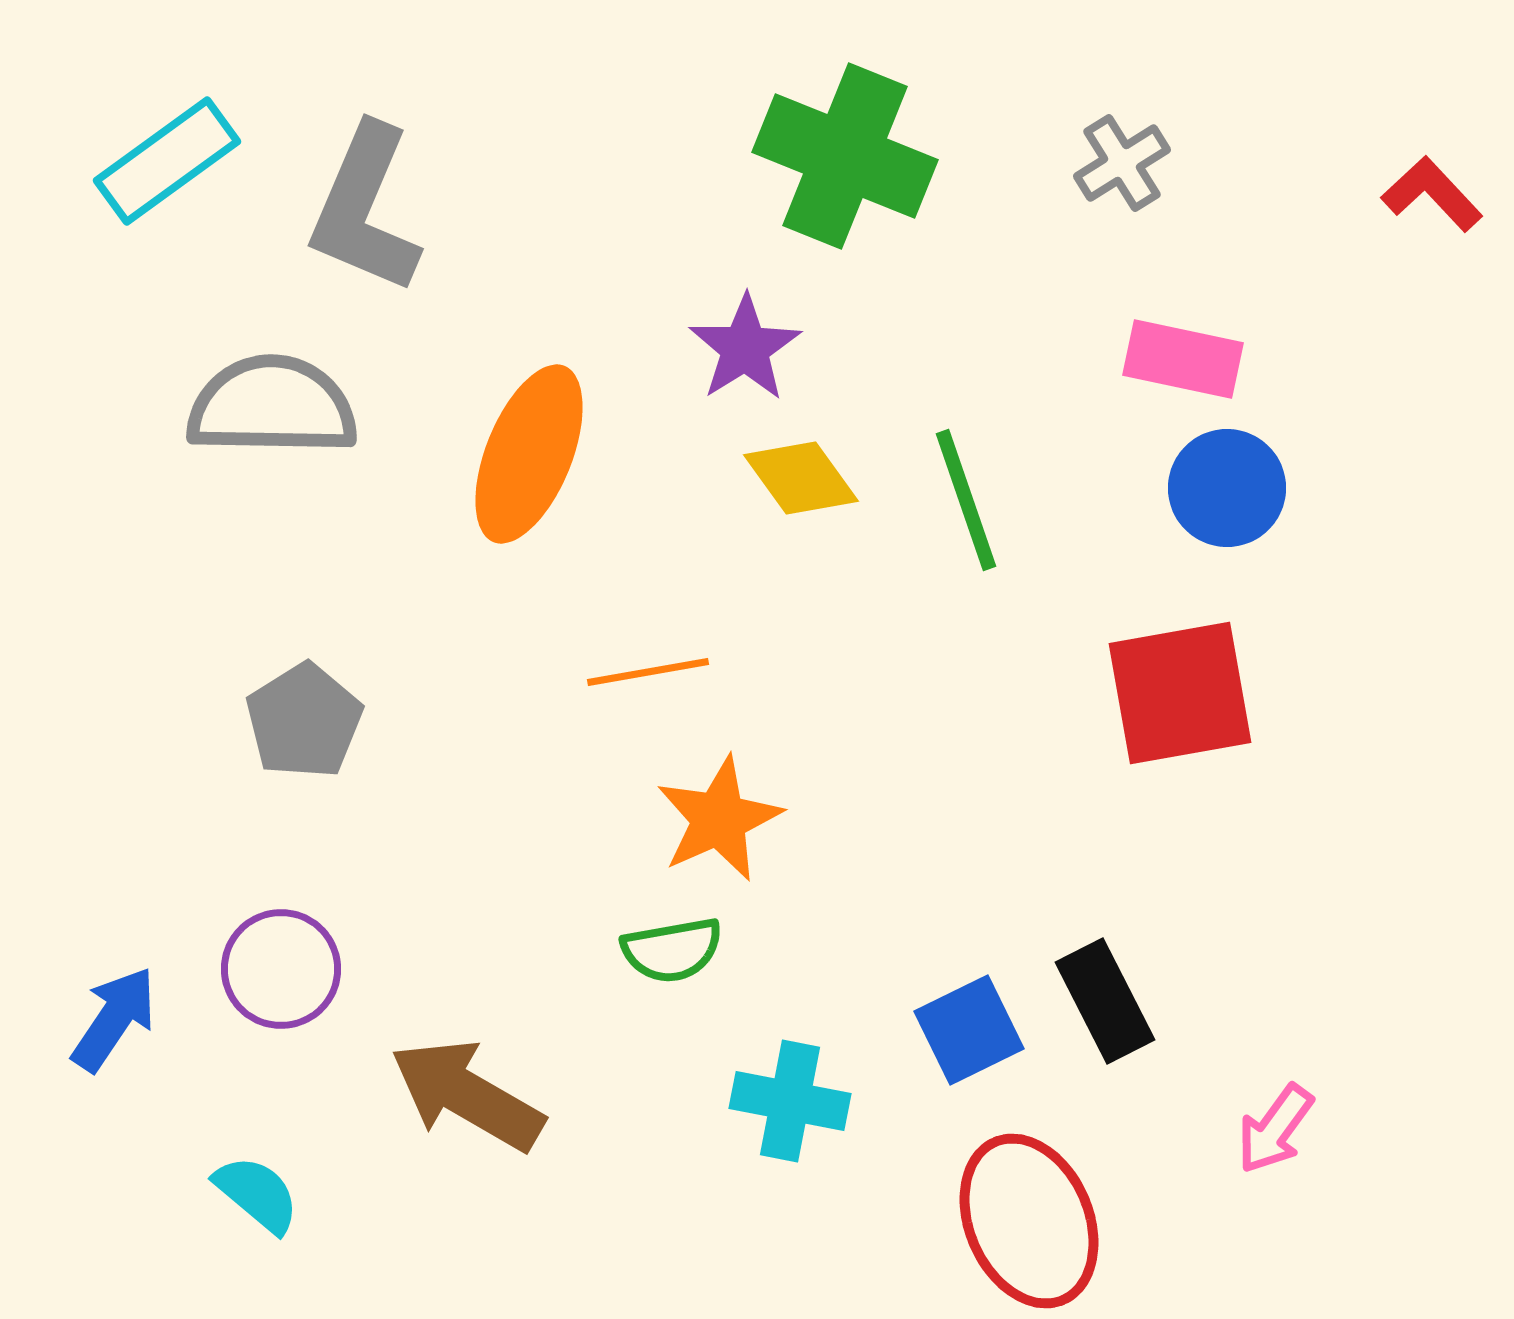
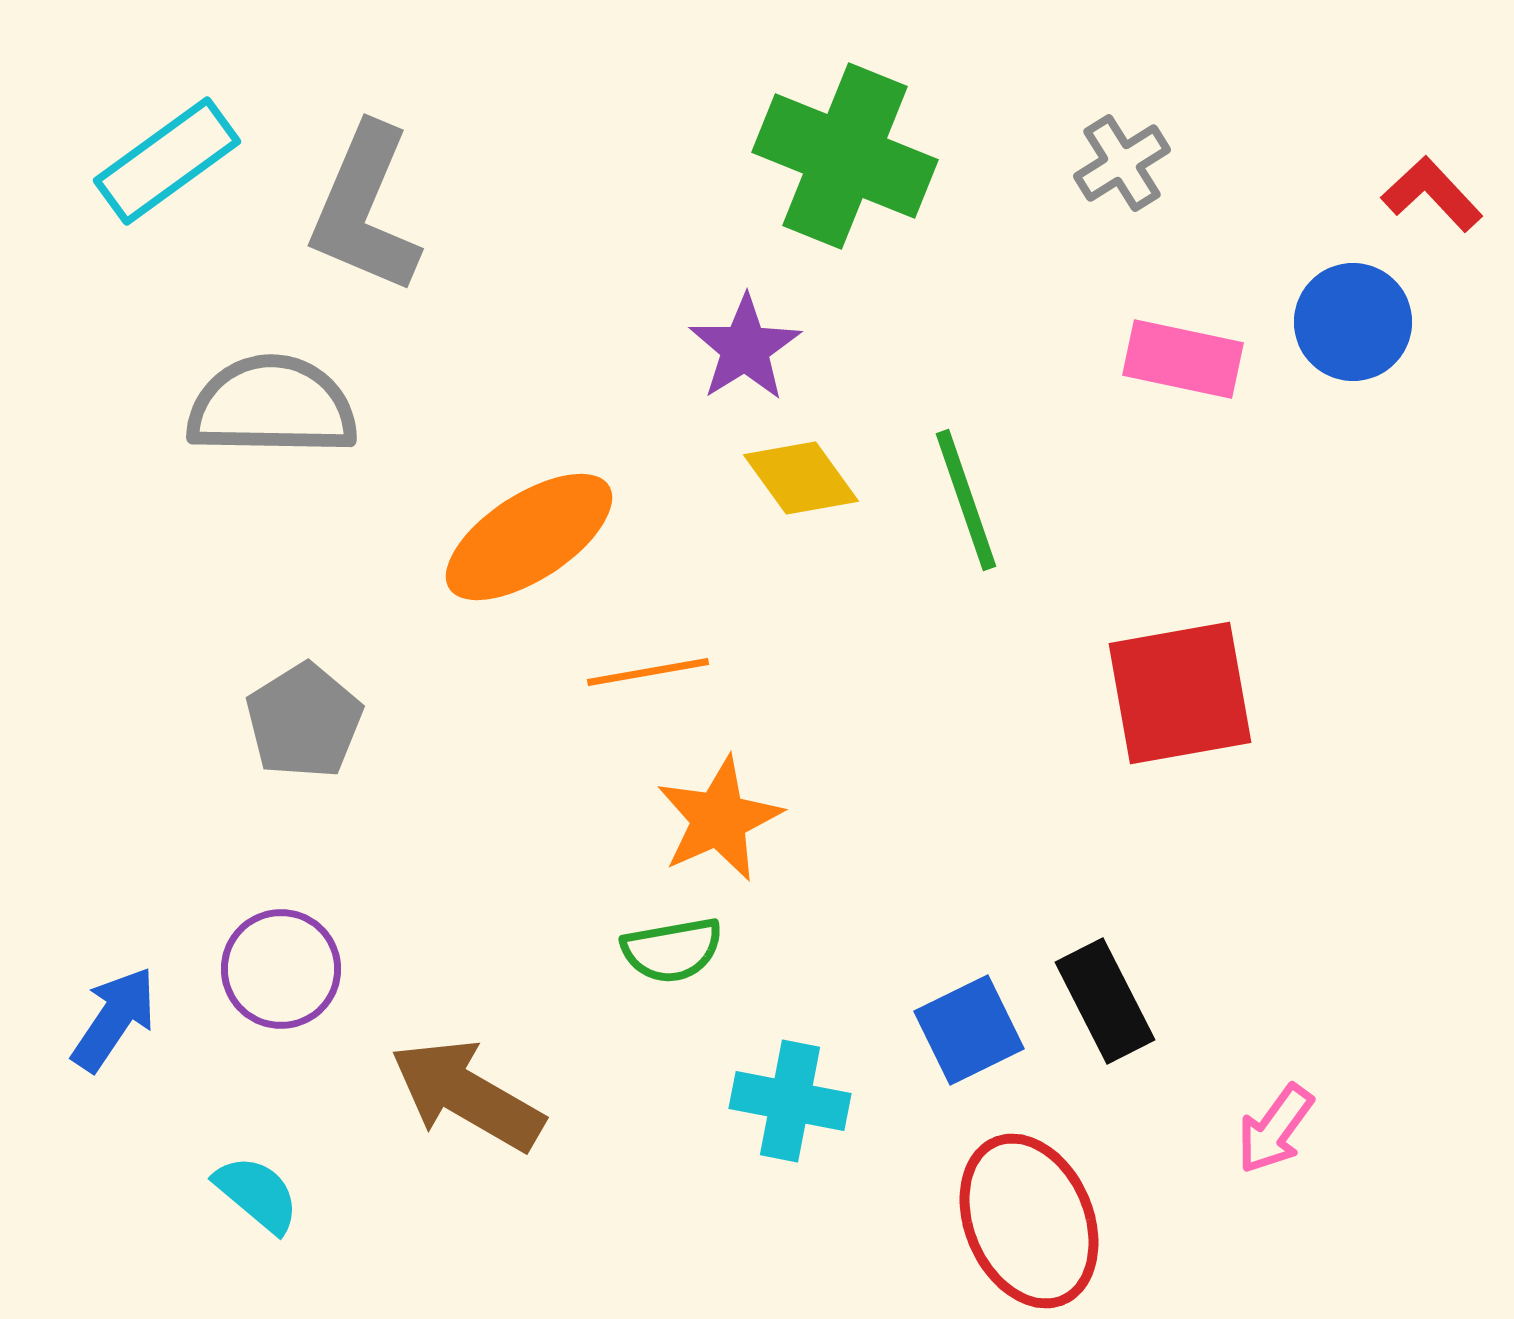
orange ellipse: moved 83 px down; rotated 35 degrees clockwise
blue circle: moved 126 px right, 166 px up
